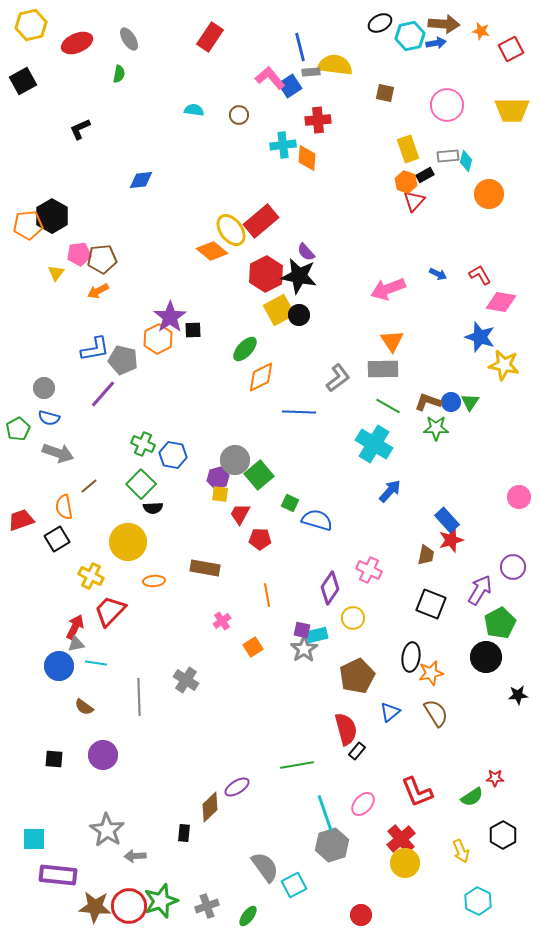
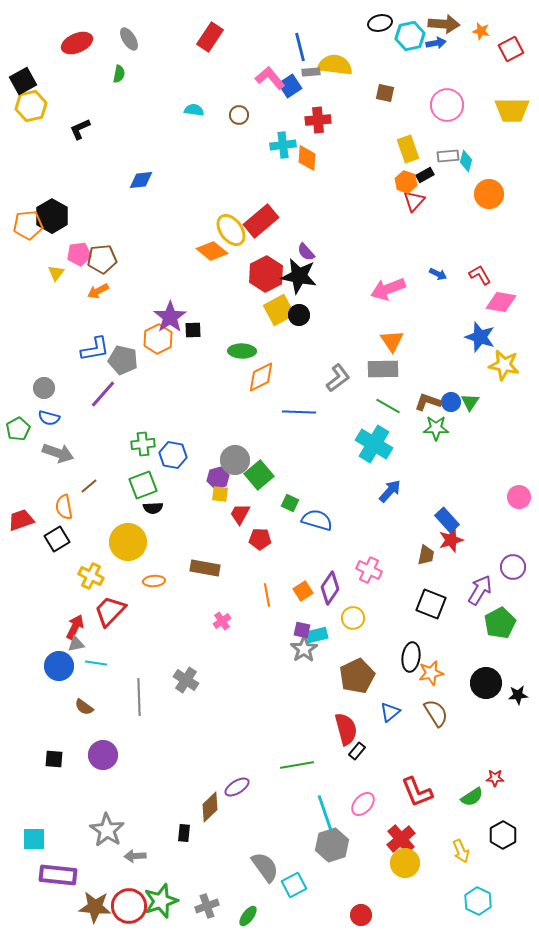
black ellipse at (380, 23): rotated 15 degrees clockwise
yellow hexagon at (31, 25): moved 81 px down
green ellipse at (245, 349): moved 3 px left, 2 px down; rotated 48 degrees clockwise
green cross at (143, 444): rotated 30 degrees counterclockwise
green square at (141, 484): moved 2 px right, 1 px down; rotated 24 degrees clockwise
orange square at (253, 647): moved 50 px right, 56 px up
black circle at (486, 657): moved 26 px down
